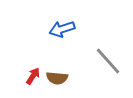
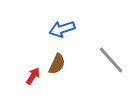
gray line: moved 3 px right, 1 px up
brown semicircle: moved 14 px up; rotated 70 degrees counterclockwise
